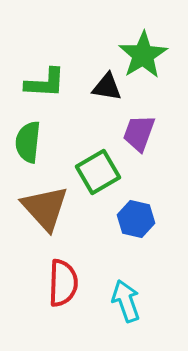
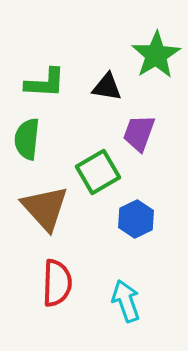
green star: moved 13 px right
green semicircle: moved 1 px left, 3 px up
blue hexagon: rotated 21 degrees clockwise
red semicircle: moved 6 px left
